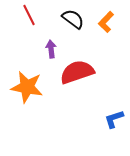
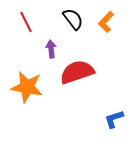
red line: moved 3 px left, 7 px down
black semicircle: rotated 15 degrees clockwise
